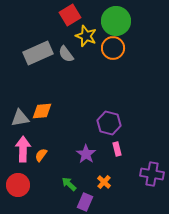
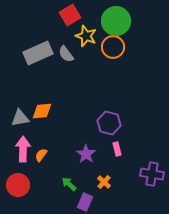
orange circle: moved 1 px up
